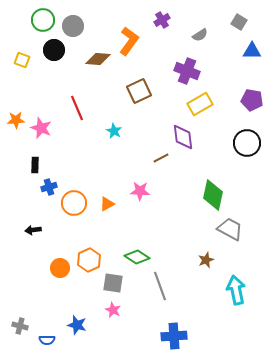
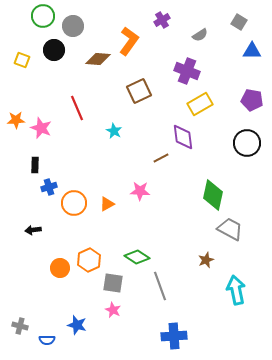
green circle at (43, 20): moved 4 px up
